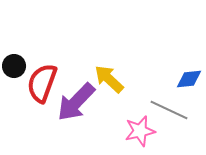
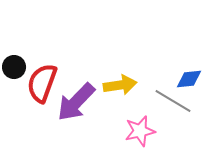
black circle: moved 1 px down
yellow arrow: moved 11 px right, 6 px down; rotated 128 degrees clockwise
gray line: moved 4 px right, 9 px up; rotated 6 degrees clockwise
